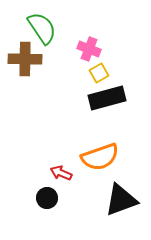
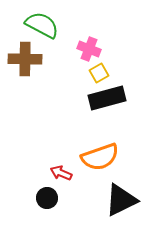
green semicircle: moved 3 px up; rotated 28 degrees counterclockwise
black triangle: rotated 6 degrees counterclockwise
